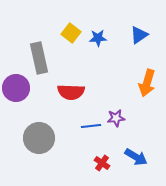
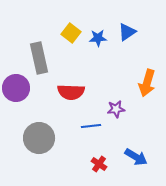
blue triangle: moved 12 px left, 3 px up
purple star: moved 9 px up
red cross: moved 3 px left, 1 px down
